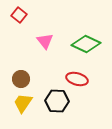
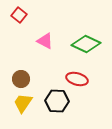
pink triangle: rotated 24 degrees counterclockwise
